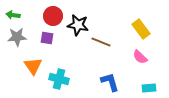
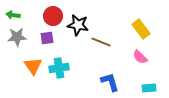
purple square: rotated 16 degrees counterclockwise
cyan cross: moved 11 px up; rotated 24 degrees counterclockwise
